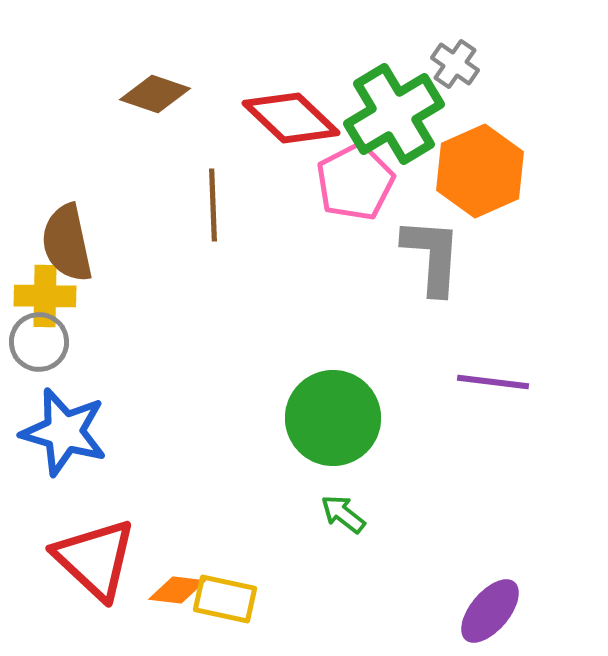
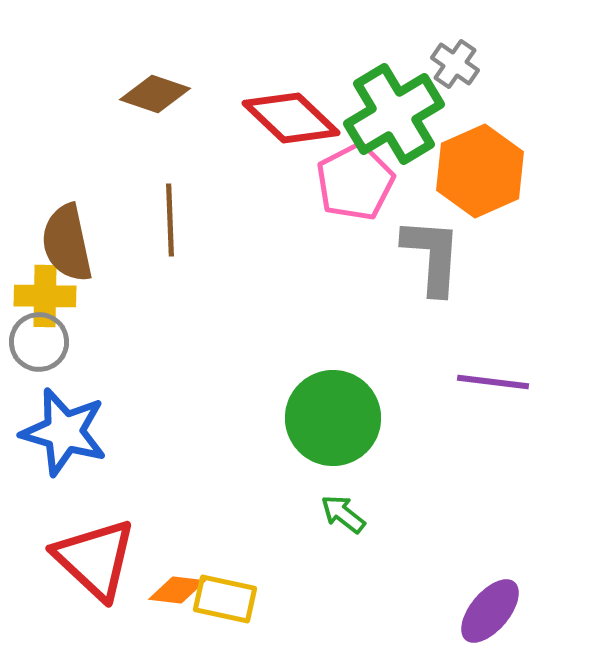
brown line: moved 43 px left, 15 px down
